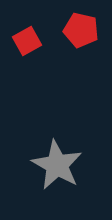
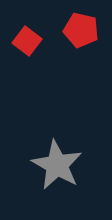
red square: rotated 24 degrees counterclockwise
